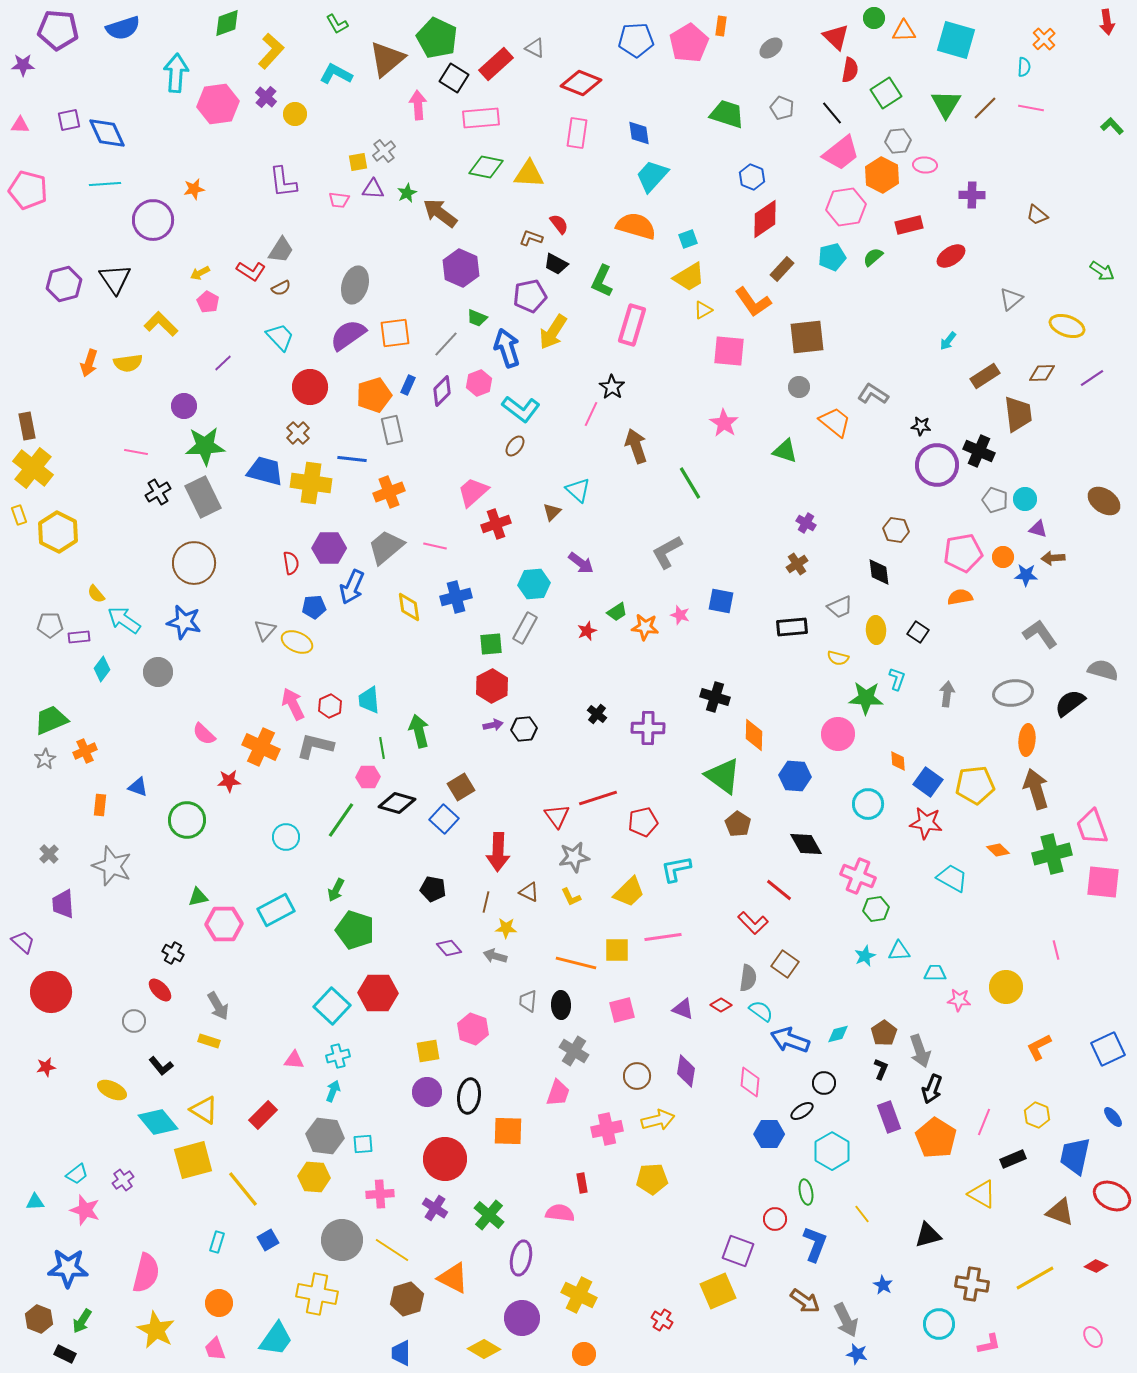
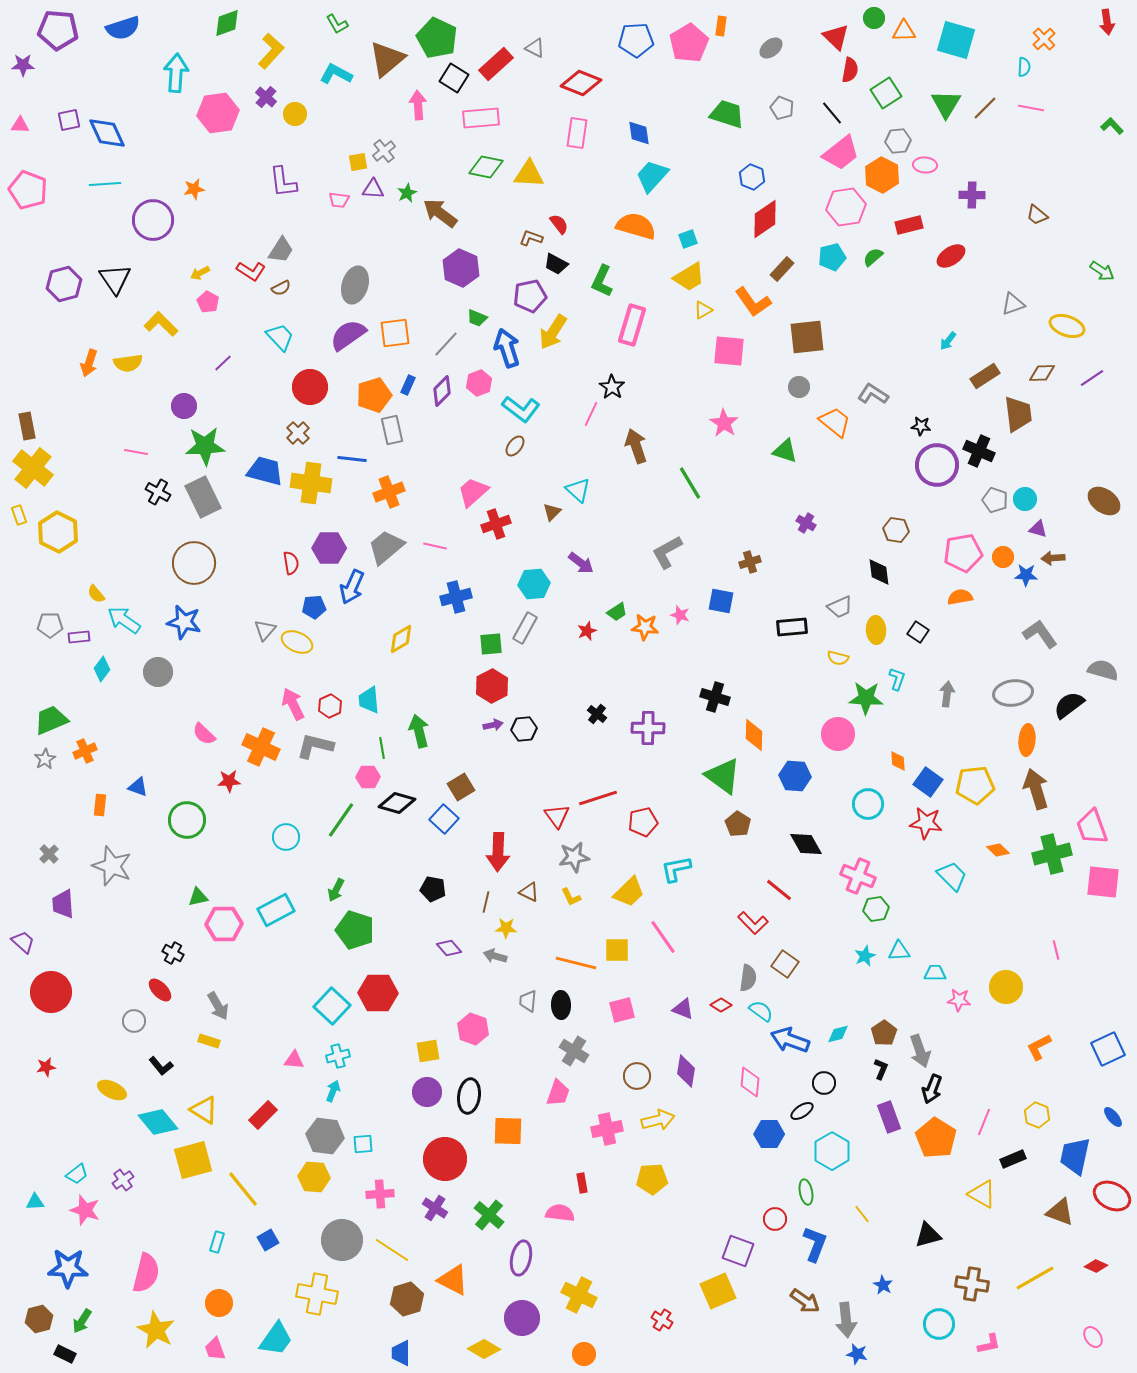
pink hexagon at (218, 104): moved 9 px down
pink pentagon at (28, 190): rotated 6 degrees clockwise
gray triangle at (1011, 299): moved 2 px right, 5 px down; rotated 20 degrees clockwise
black cross at (158, 492): rotated 30 degrees counterclockwise
brown cross at (797, 564): moved 47 px left, 2 px up; rotated 15 degrees clockwise
yellow diamond at (409, 607): moved 8 px left, 32 px down; rotated 68 degrees clockwise
black semicircle at (1070, 703): moved 1 px left, 2 px down
cyan trapezoid at (952, 878): moved 2 px up; rotated 16 degrees clockwise
pink line at (663, 937): rotated 63 degrees clockwise
orange triangle at (453, 1278): moved 2 px down
brown hexagon at (39, 1319): rotated 24 degrees clockwise
gray arrow at (846, 1320): rotated 20 degrees clockwise
